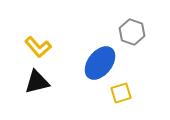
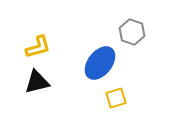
yellow L-shape: rotated 64 degrees counterclockwise
yellow square: moved 5 px left, 5 px down
